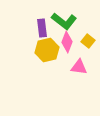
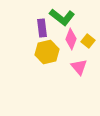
green L-shape: moved 2 px left, 4 px up
pink diamond: moved 4 px right, 3 px up
yellow hexagon: moved 2 px down
pink triangle: rotated 42 degrees clockwise
